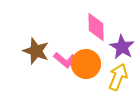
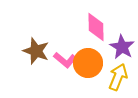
orange circle: moved 2 px right, 1 px up
